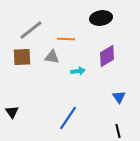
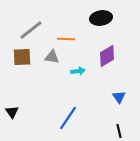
black line: moved 1 px right
